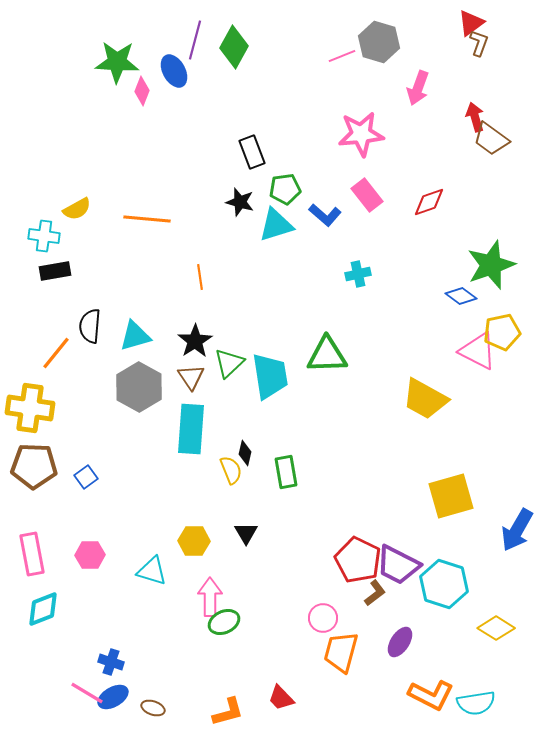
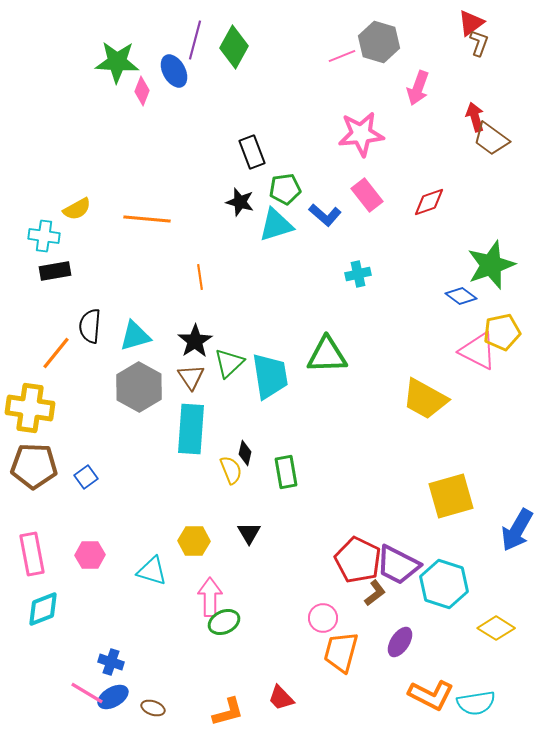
black triangle at (246, 533): moved 3 px right
